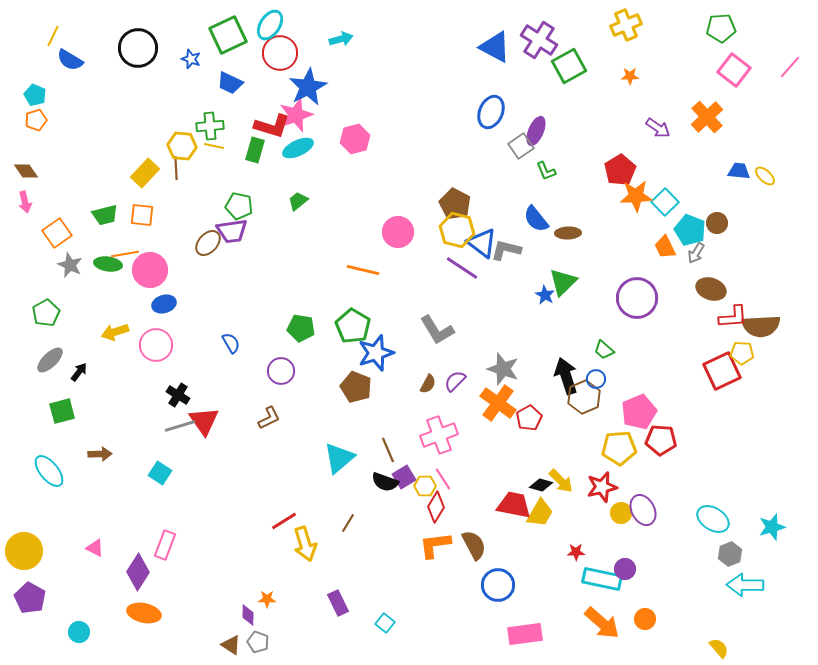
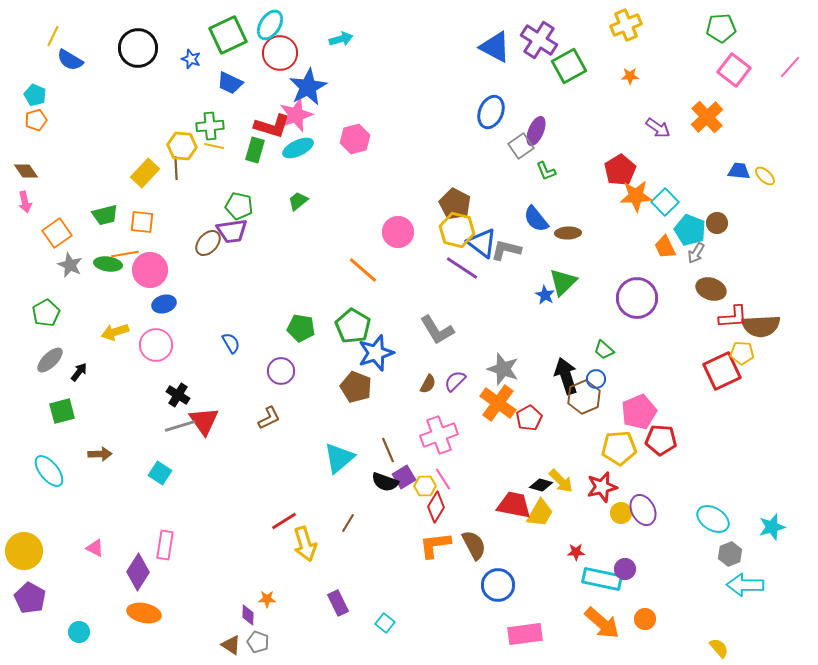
orange square at (142, 215): moved 7 px down
orange line at (363, 270): rotated 28 degrees clockwise
pink rectangle at (165, 545): rotated 12 degrees counterclockwise
